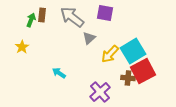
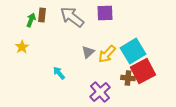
purple square: rotated 12 degrees counterclockwise
gray triangle: moved 1 px left, 14 px down
yellow arrow: moved 3 px left
cyan arrow: rotated 16 degrees clockwise
